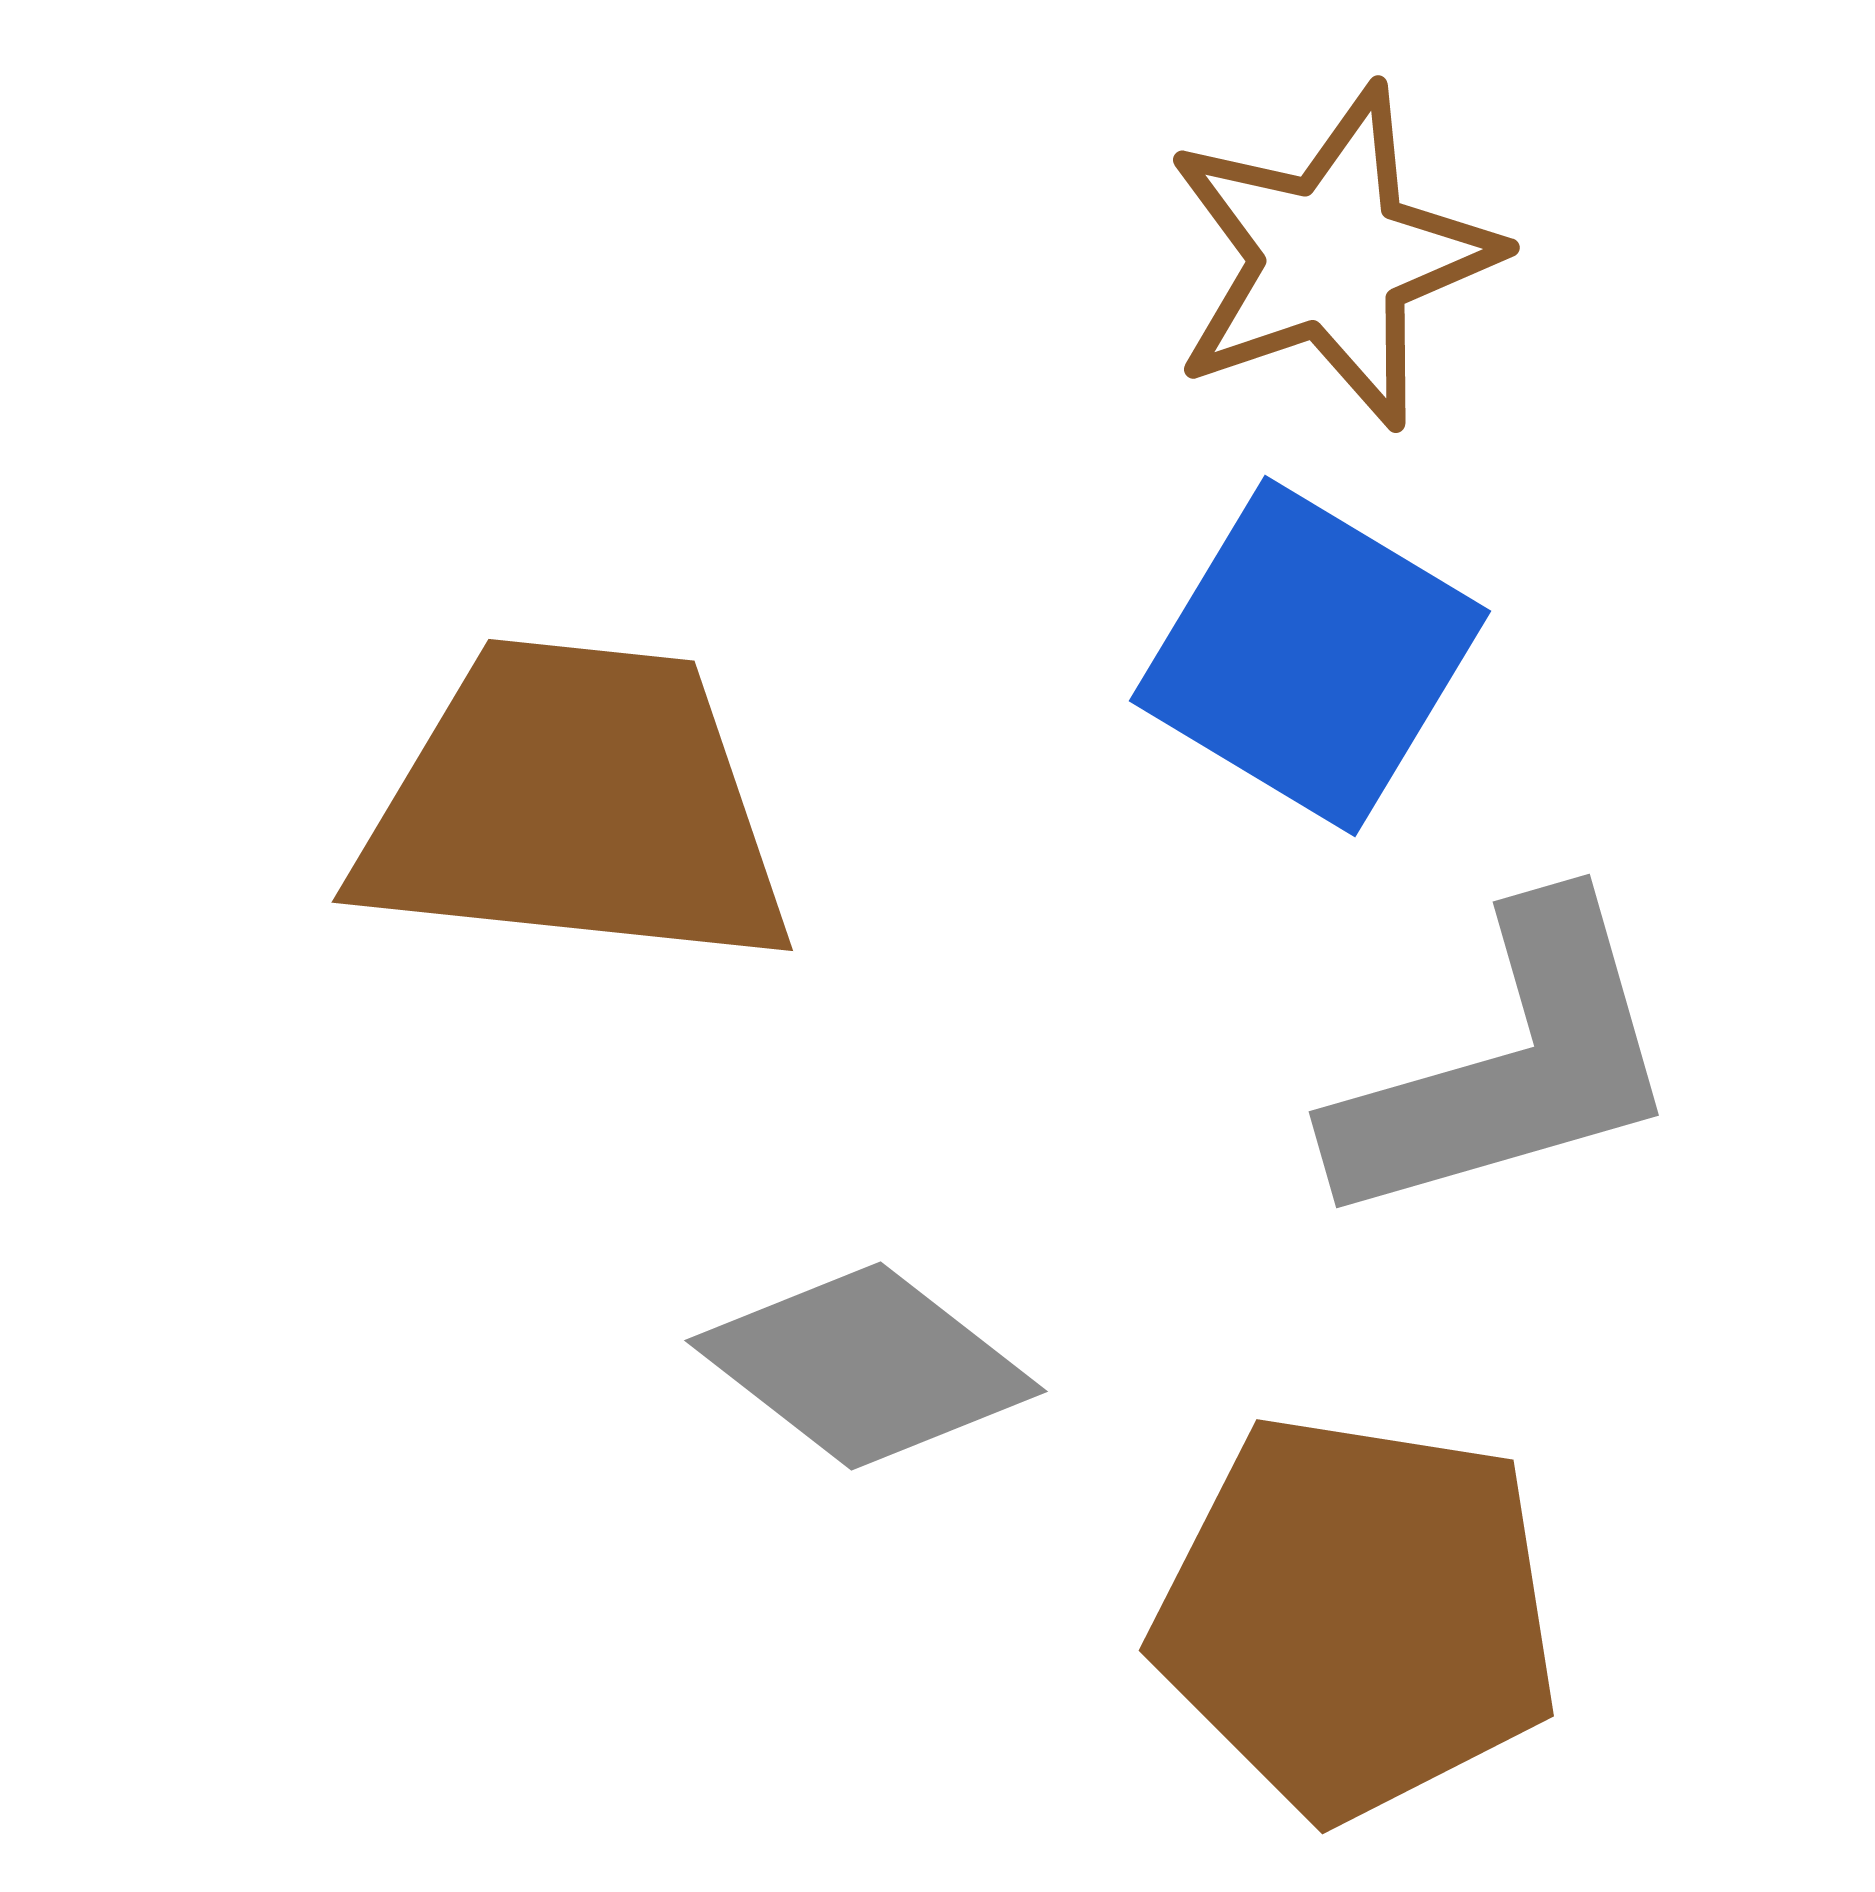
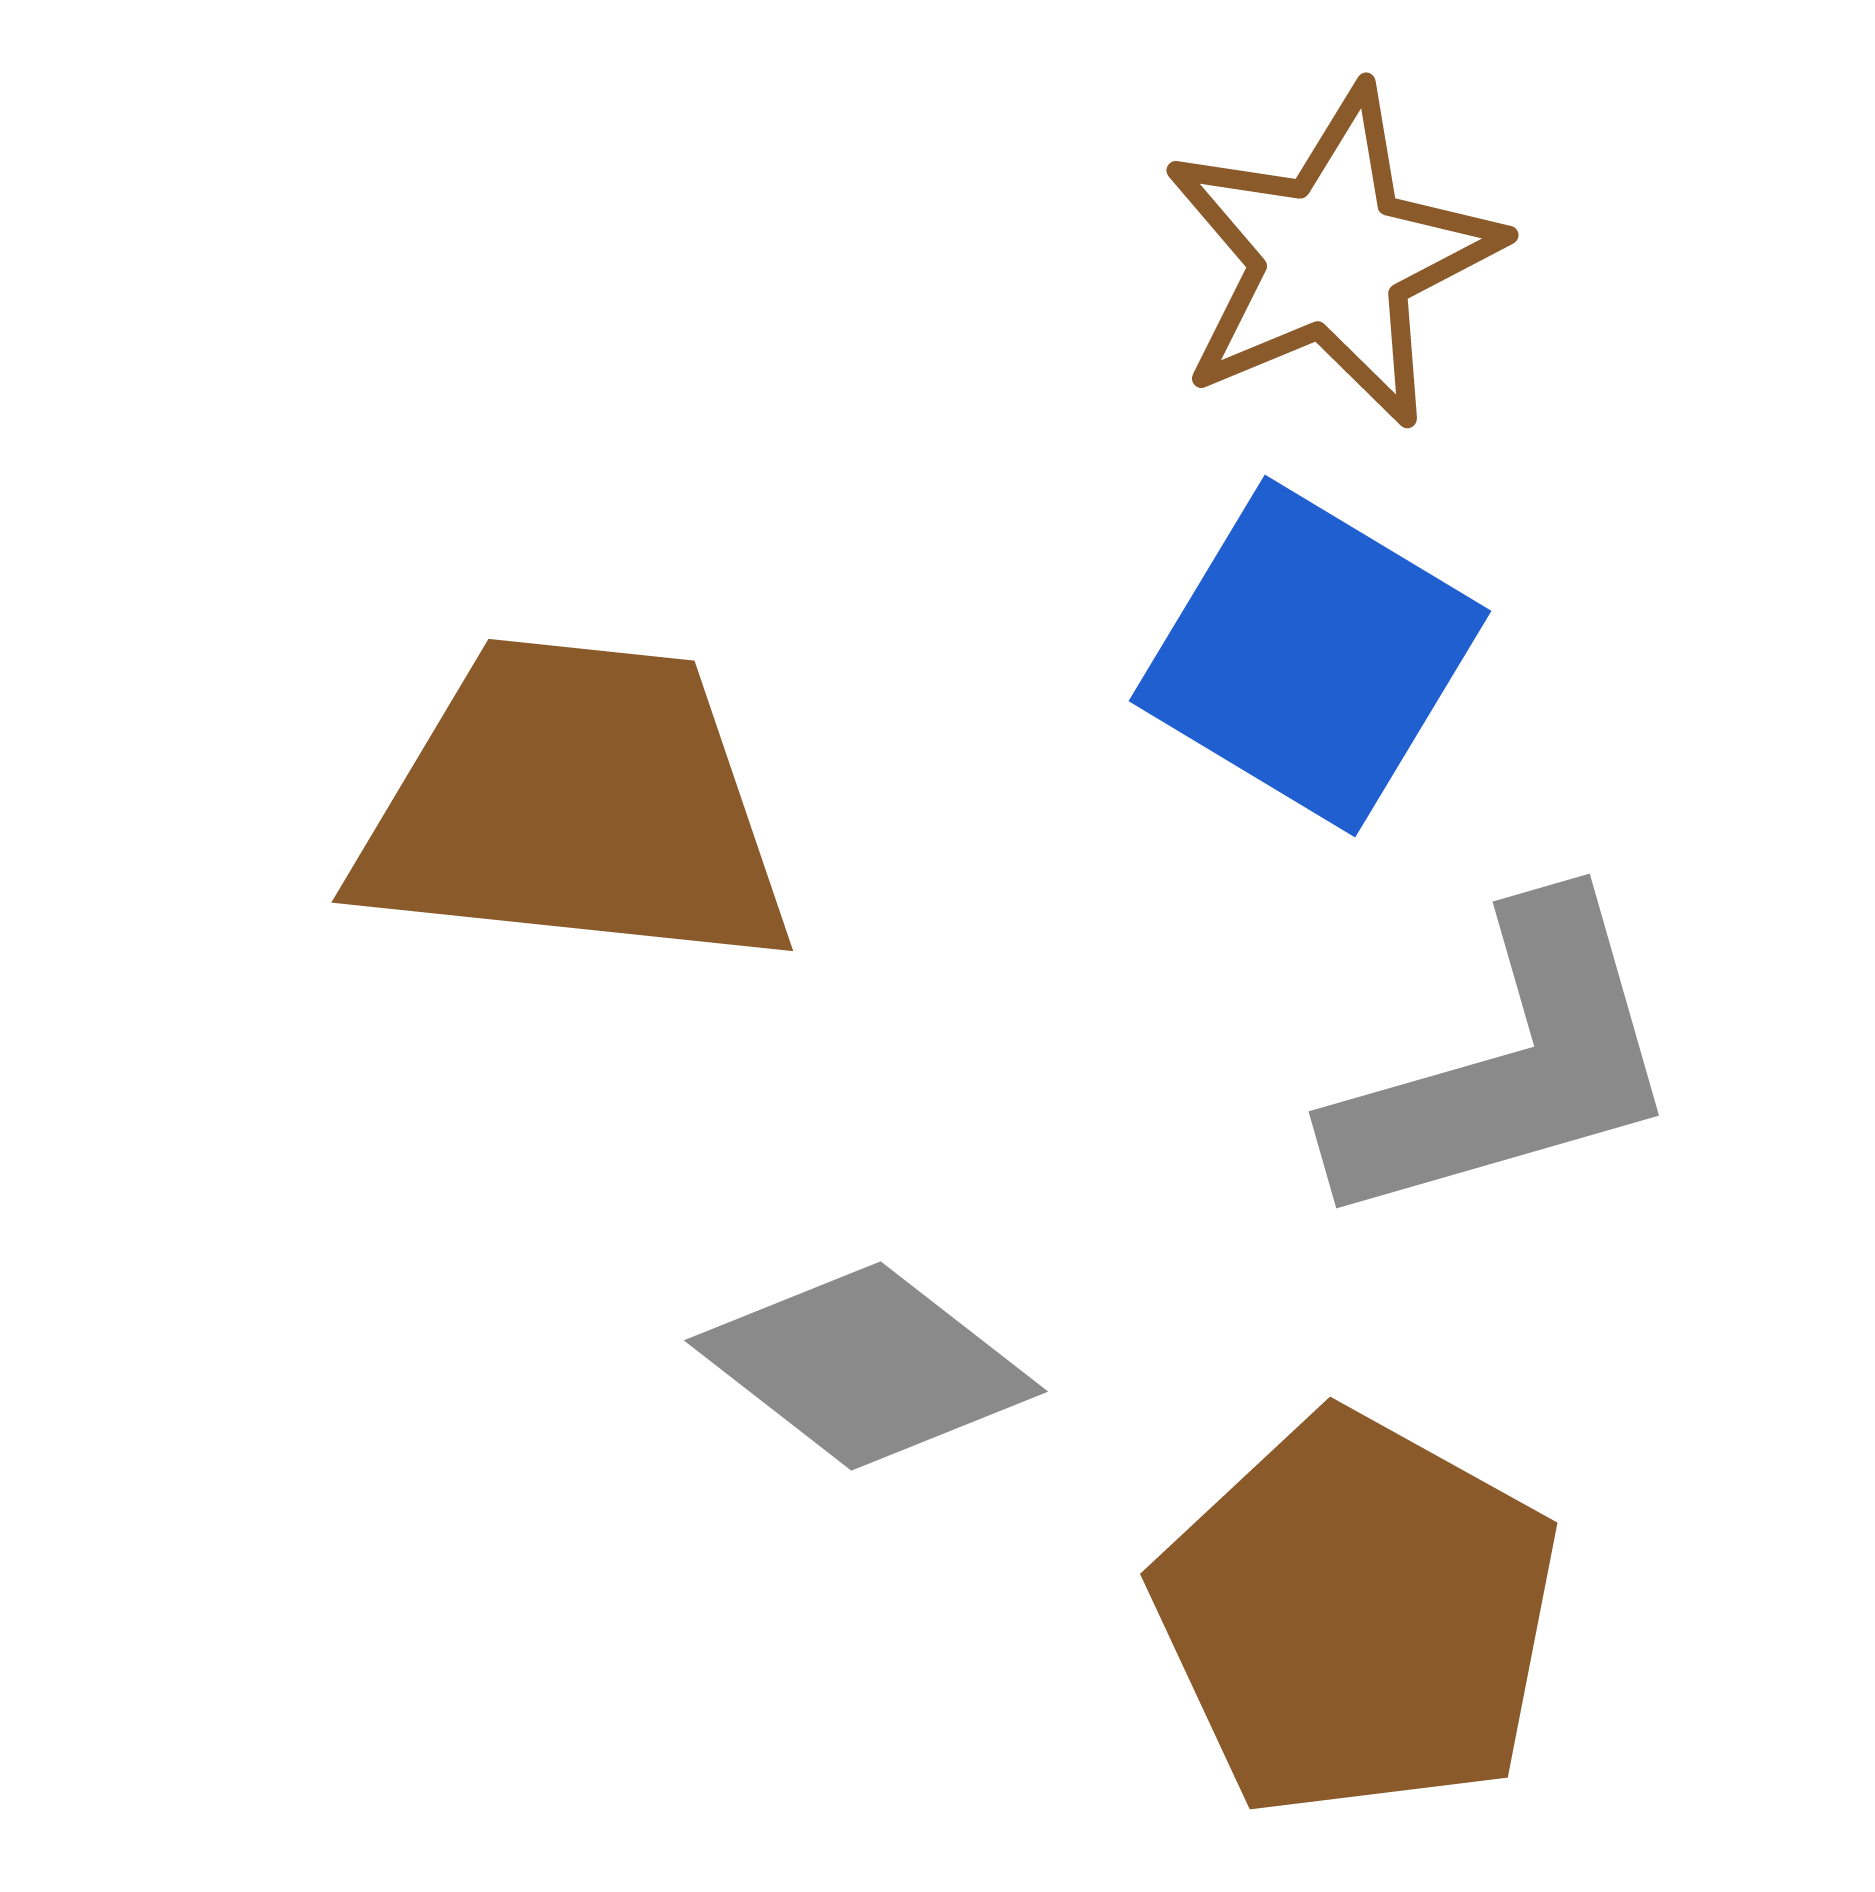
brown star: rotated 4 degrees counterclockwise
brown pentagon: rotated 20 degrees clockwise
